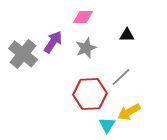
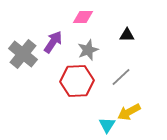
gray star: moved 2 px right, 2 px down
red hexagon: moved 13 px left, 13 px up
